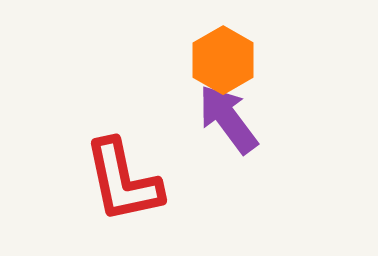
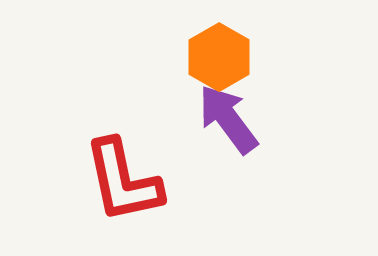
orange hexagon: moved 4 px left, 3 px up
